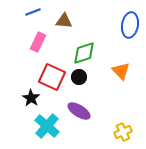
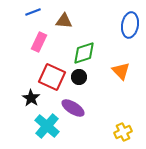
pink rectangle: moved 1 px right
purple ellipse: moved 6 px left, 3 px up
